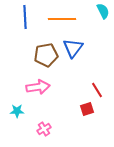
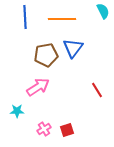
pink arrow: rotated 25 degrees counterclockwise
red square: moved 20 px left, 21 px down
